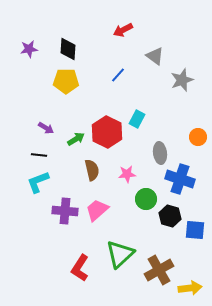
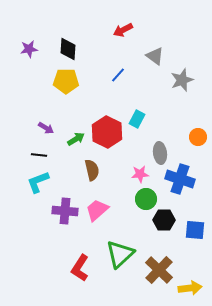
pink star: moved 13 px right
black hexagon: moved 6 px left, 4 px down; rotated 15 degrees counterclockwise
brown cross: rotated 16 degrees counterclockwise
